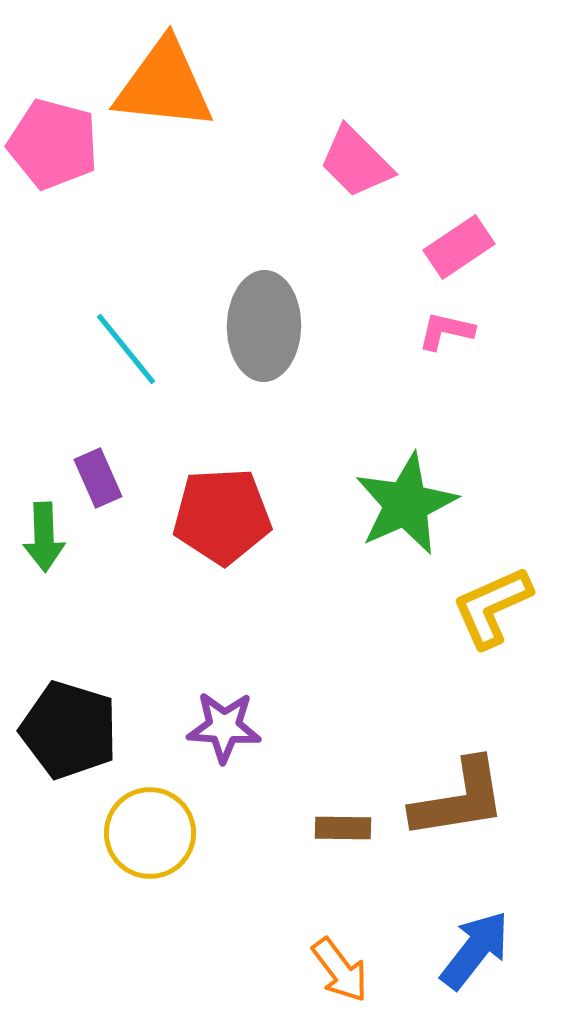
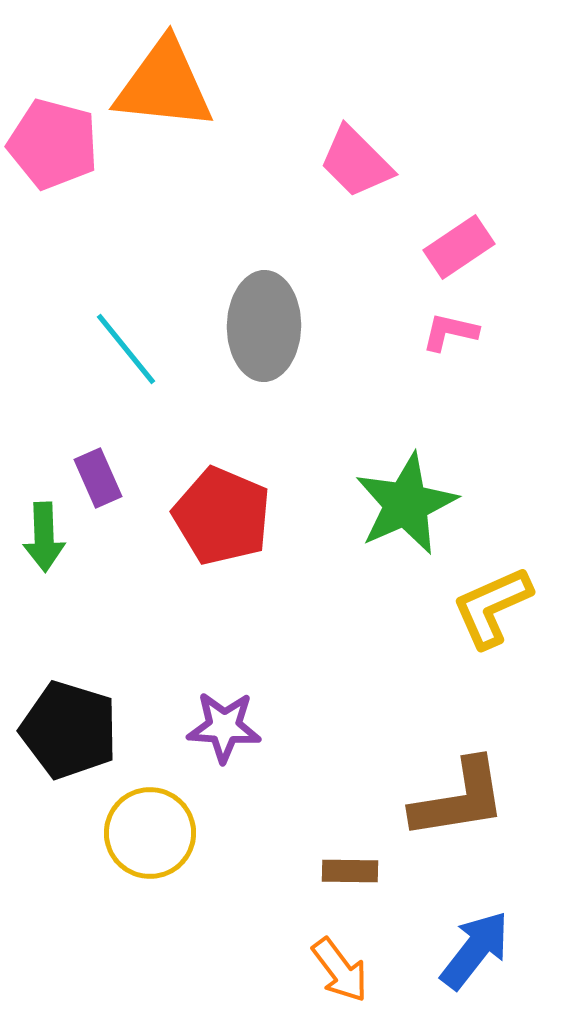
pink L-shape: moved 4 px right, 1 px down
red pentagon: rotated 26 degrees clockwise
brown rectangle: moved 7 px right, 43 px down
